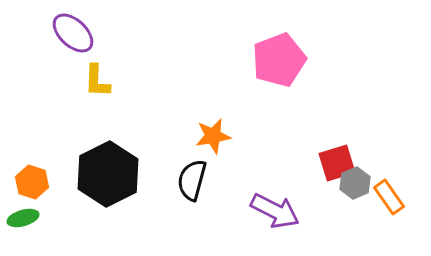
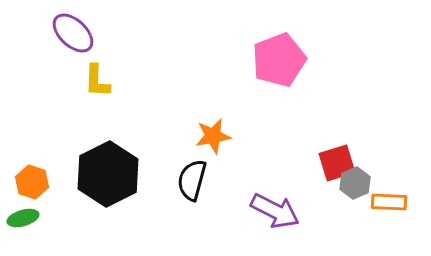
orange rectangle: moved 5 px down; rotated 52 degrees counterclockwise
